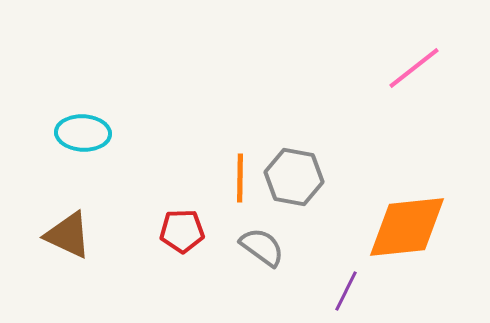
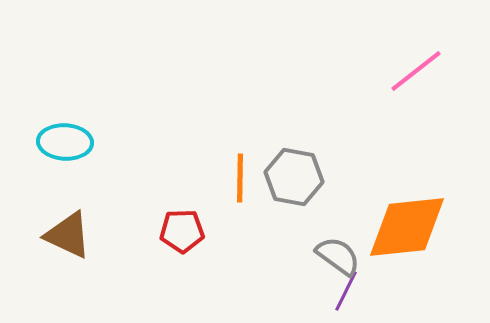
pink line: moved 2 px right, 3 px down
cyan ellipse: moved 18 px left, 9 px down
gray semicircle: moved 76 px right, 9 px down
